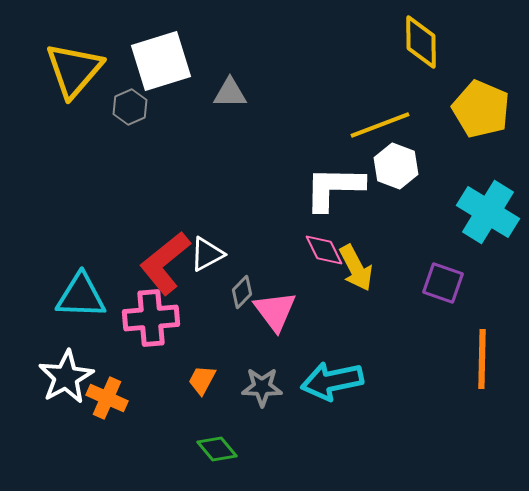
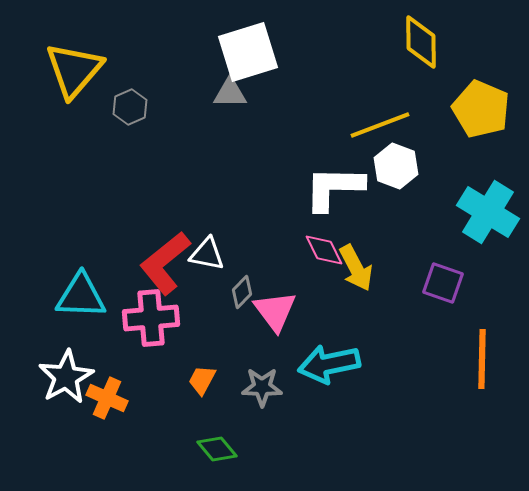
white square: moved 87 px right, 9 px up
white triangle: rotated 39 degrees clockwise
cyan arrow: moved 3 px left, 17 px up
